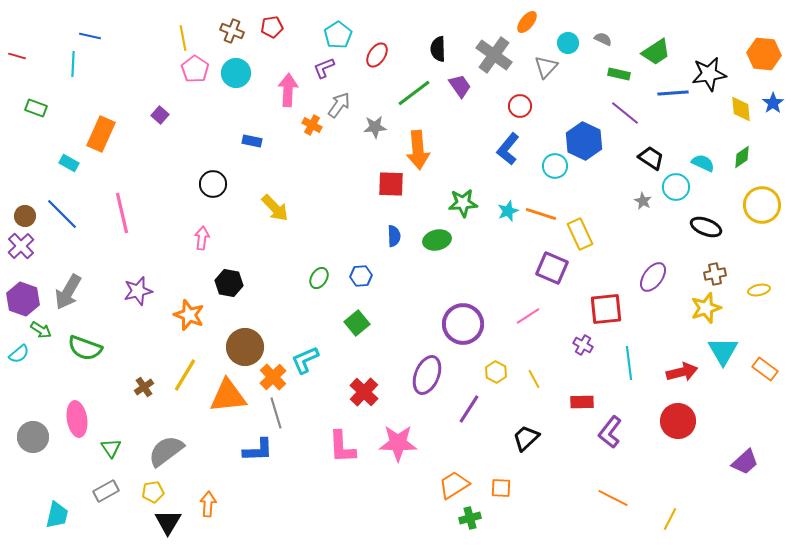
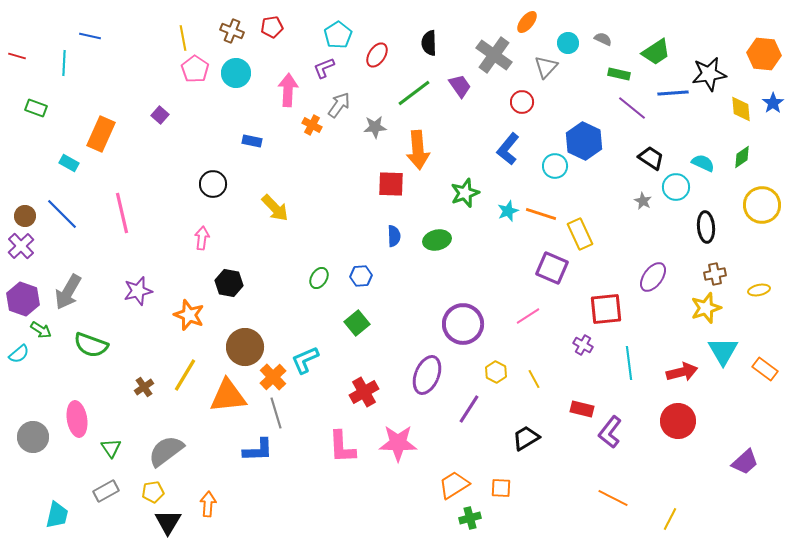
black semicircle at (438, 49): moved 9 px left, 6 px up
cyan line at (73, 64): moved 9 px left, 1 px up
red circle at (520, 106): moved 2 px right, 4 px up
purple line at (625, 113): moved 7 px right, 5 px up
green star at (463, 203): moved 2 px right, 10 px up; rotated 16 degrees counterclockwise
black ellipse at (706, 227): rotated 64 degrees clockwise
green semicircle at (85, 348): moved 6 px right, 3 px up
red cross at (364, 392): rotated 16 degrees clockwise
red rectangle at (582, 402): moved 7 px down; rotated 15 degrees clockwise
black trapezoid at (526, 438): rotated 12 degrees clockwise
